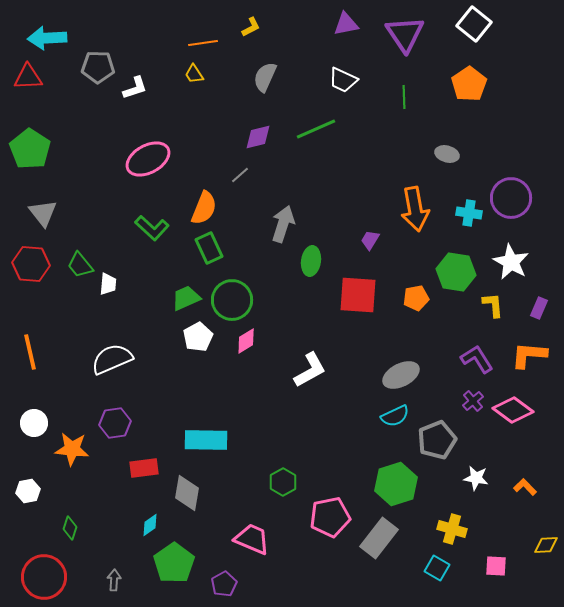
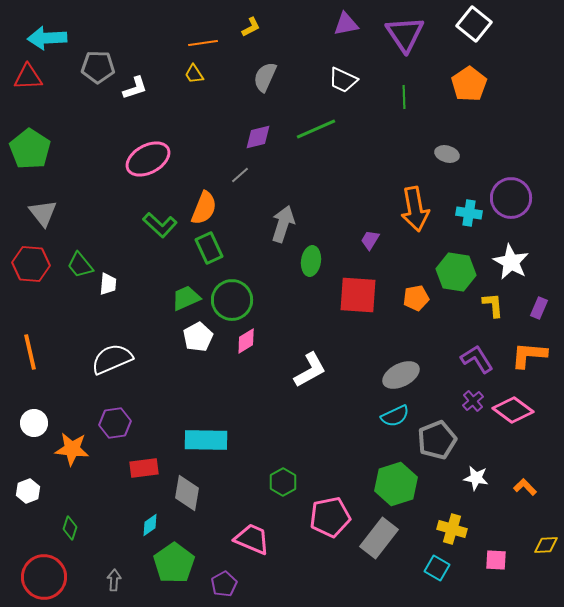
green L-shape at (152, 228): moved 8 px right, 3 px up
white hexagon at (28, 491): rotated 10 degrees counterclockwise
pink square at (496, 566): moved 6 px up
